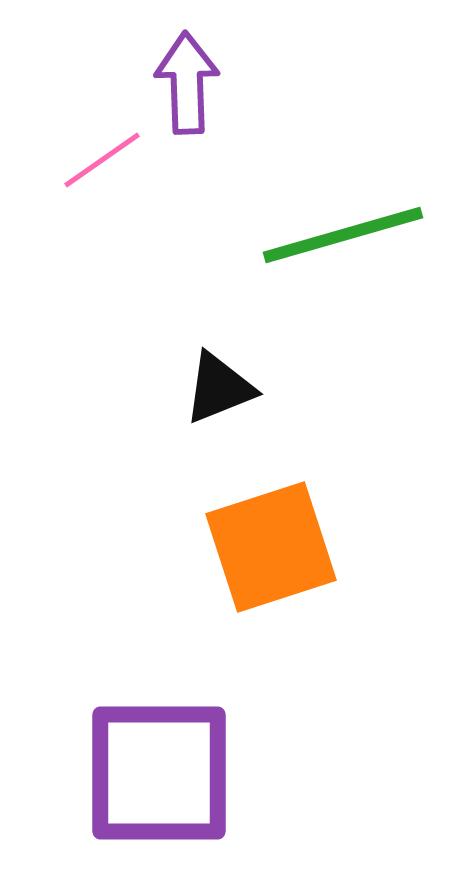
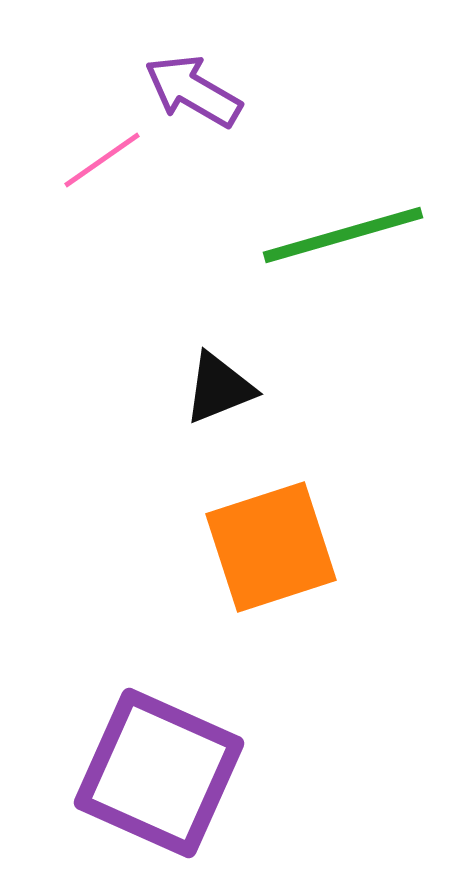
purple arrow: moved 6 px right, 8 px down; rotated 58 degrees counterclockwise
purple square: rotated 24 degrees clockwise
